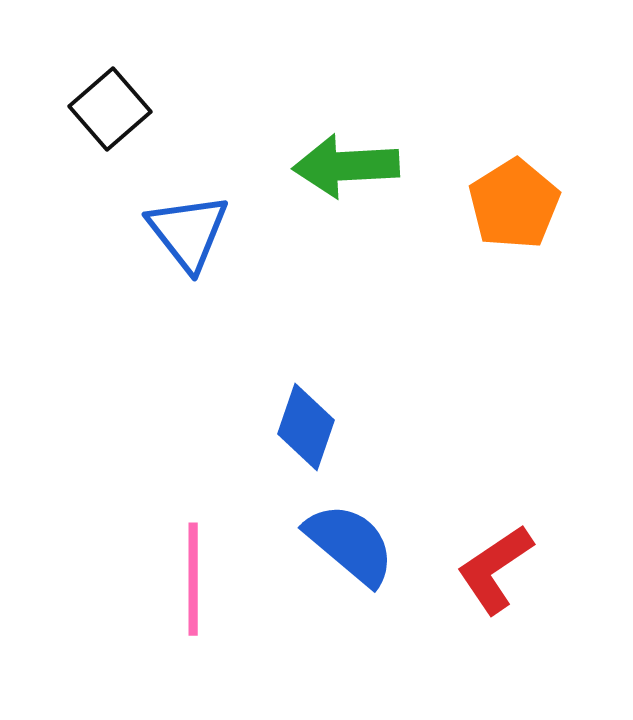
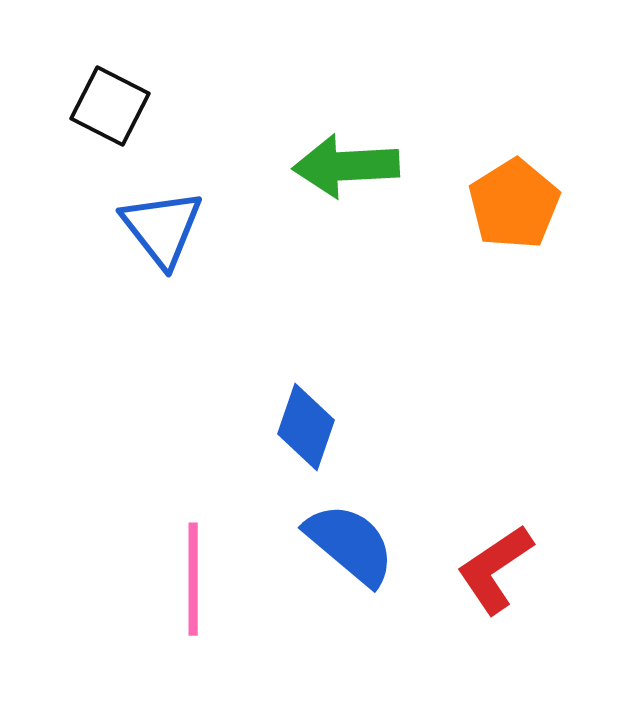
black square: moved 3 px up; rotated 22 degrees counterclockwise
blue triangle: moved 26 px left, 4 px up
